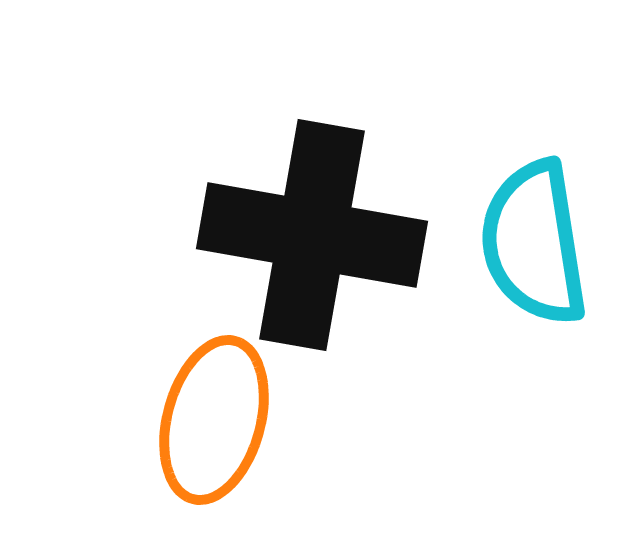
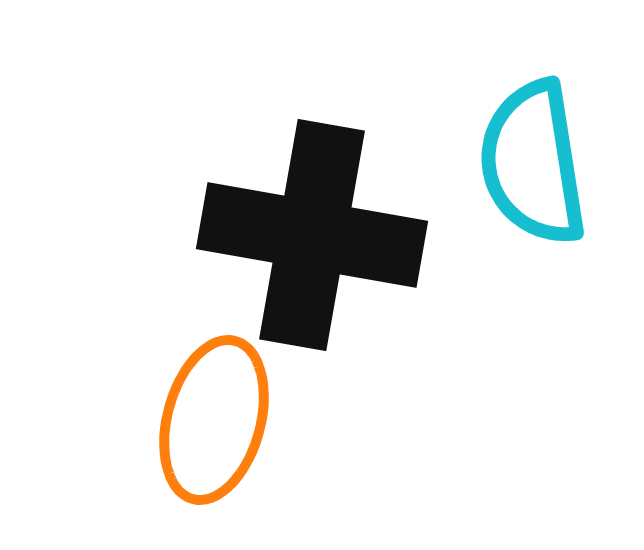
cyan semicircle: moved 1 px left, 80 px up
